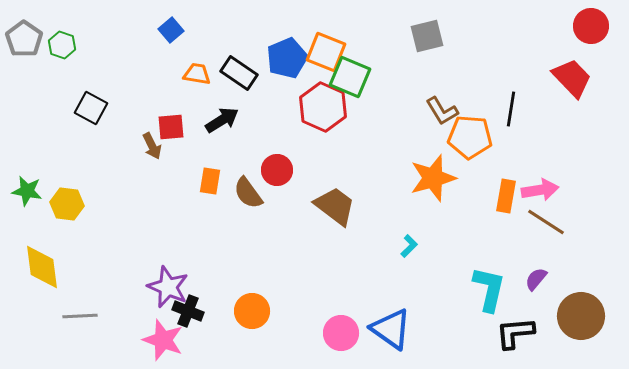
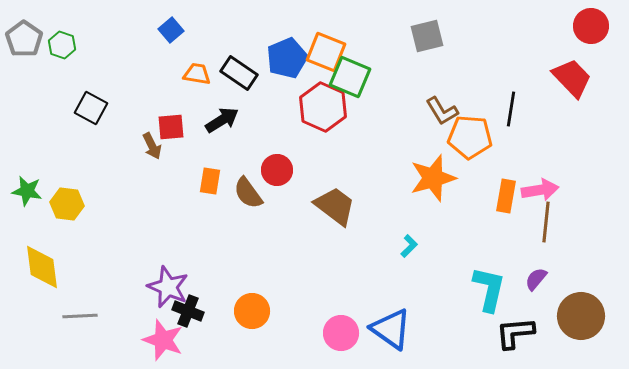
brown line at (546, 222): rotated 63 degrees clockwise
